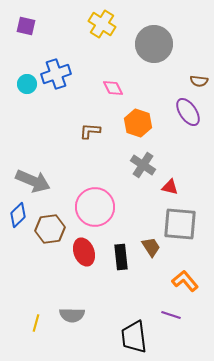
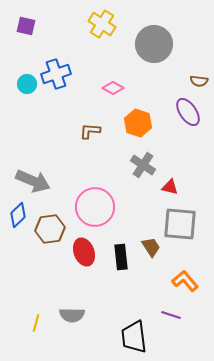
pink diamond: rotated 35 degrees counterclockwise
